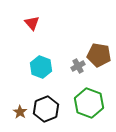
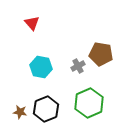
brown pentagon: moved 2 px right, 1 px up
cyan hexagon: rotated 10 degrees counterclockwise
green hexagon: rotated 16 degrees clockwise
brown star: rotated 24 degrees counterclockwise
